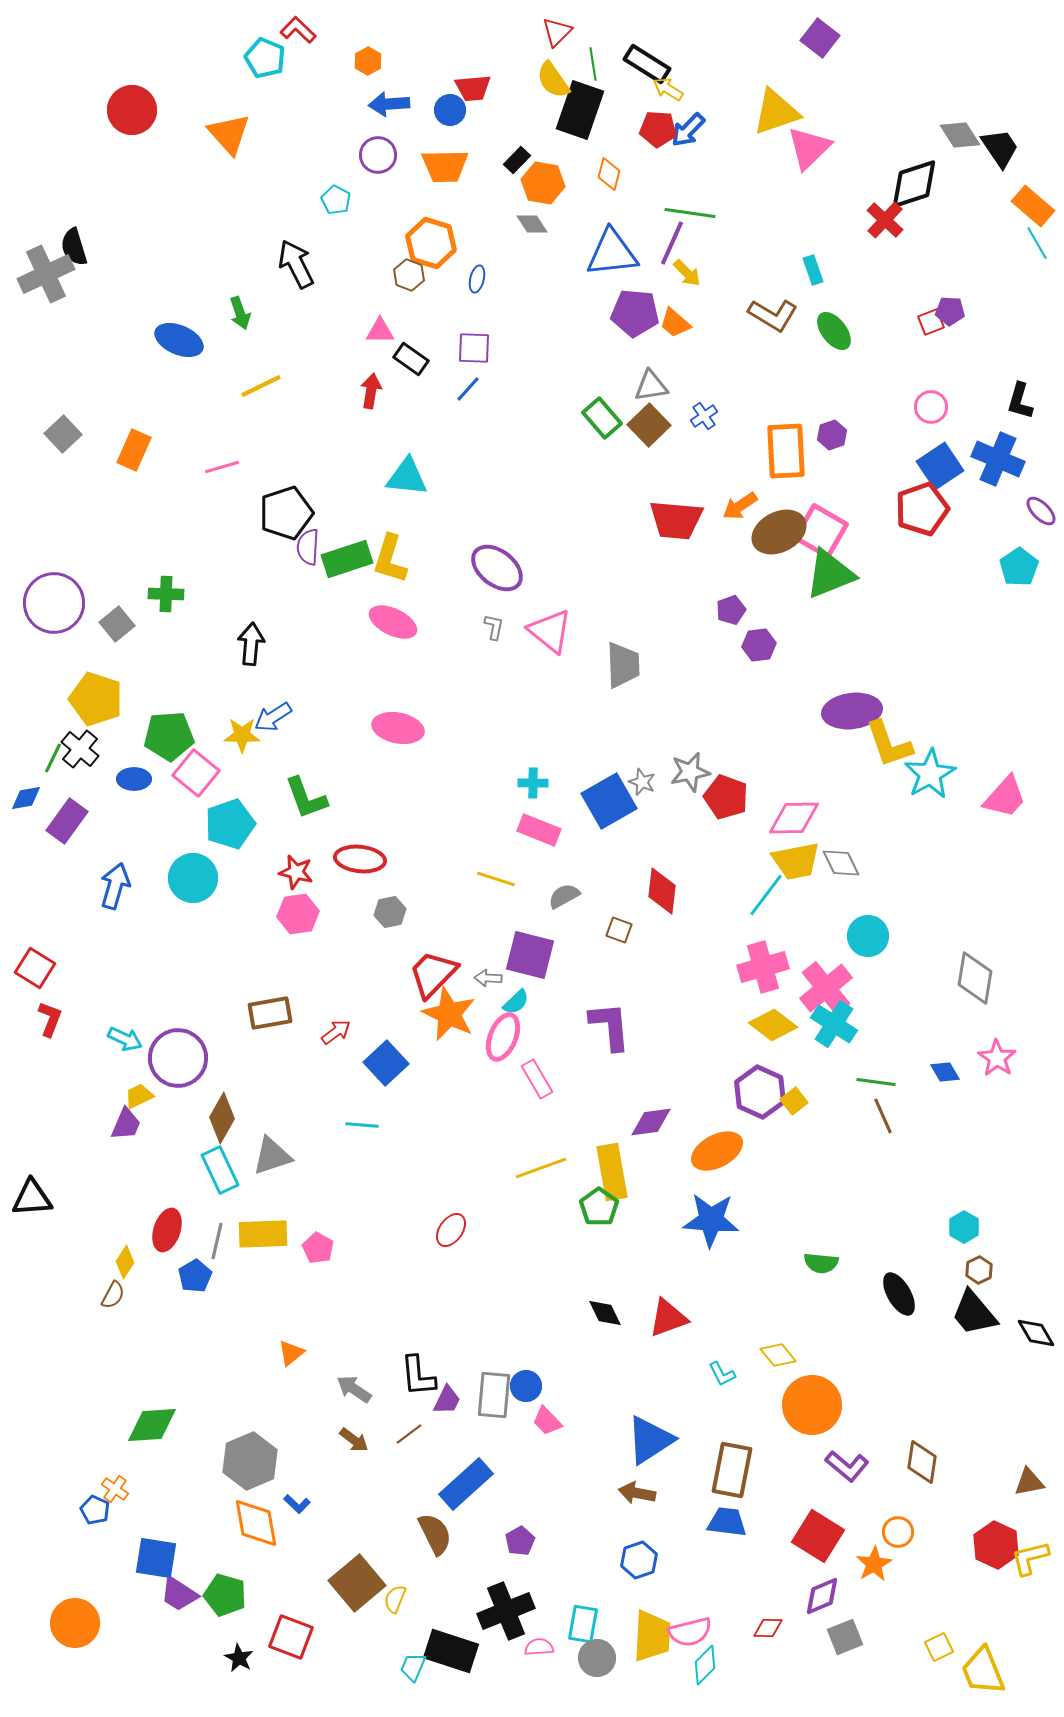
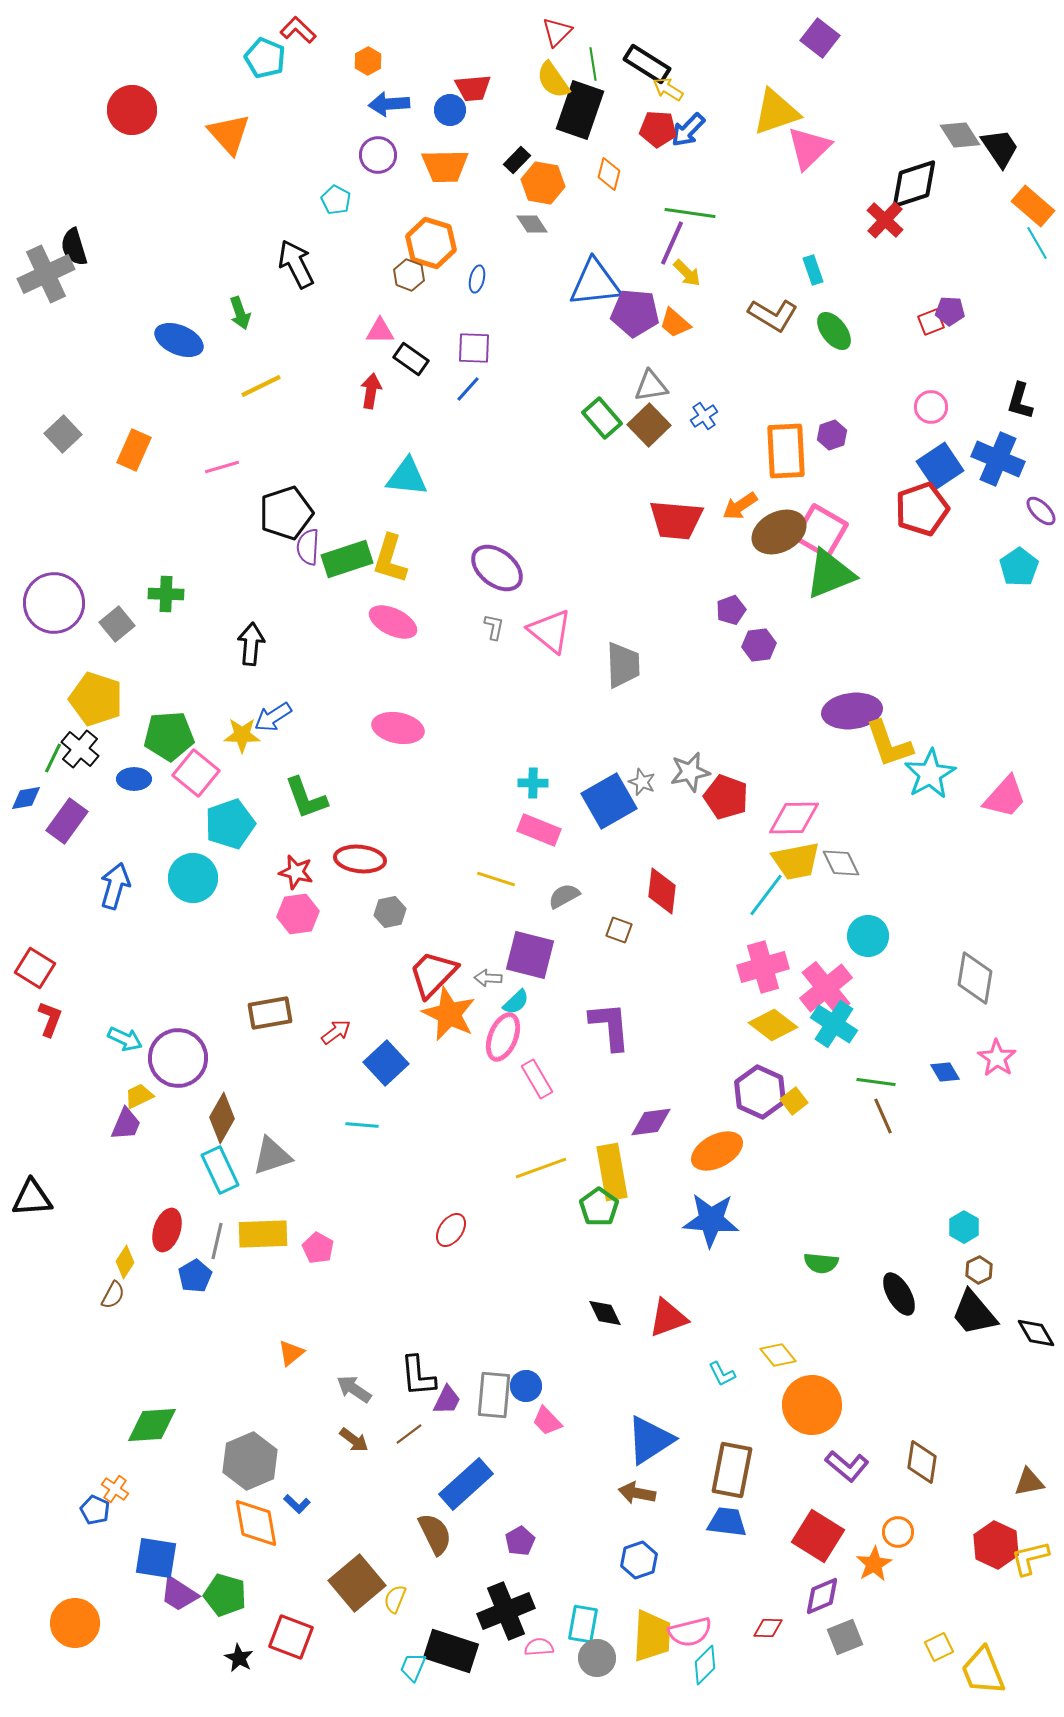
blue triangle at (612, 253): moved 17 px left, 30 px down
